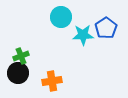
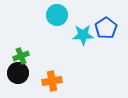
cyan circle: moved 4 px left, 2 px up
